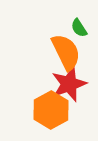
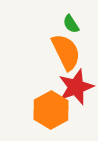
green semicircle: moved 8 px left, 4 px up
red star: moved 7 px right, 3 px down
